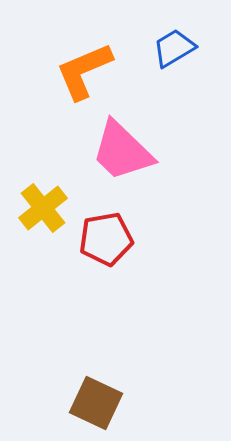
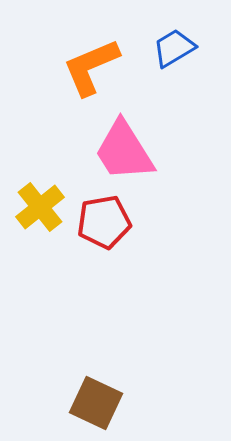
orange L-shape: moved 7 px right, 4 px up
pink trapezoid: moved 2 px right; rotated 14 degrees clockwise
yellow cross: moved 3 px left, 1 px up
red pentagon: moved 2 px left, 17 px up
